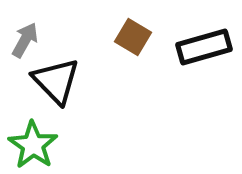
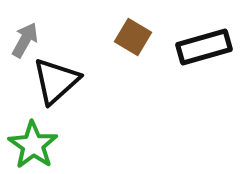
black triangle: rotated 32 degrees clockwise
